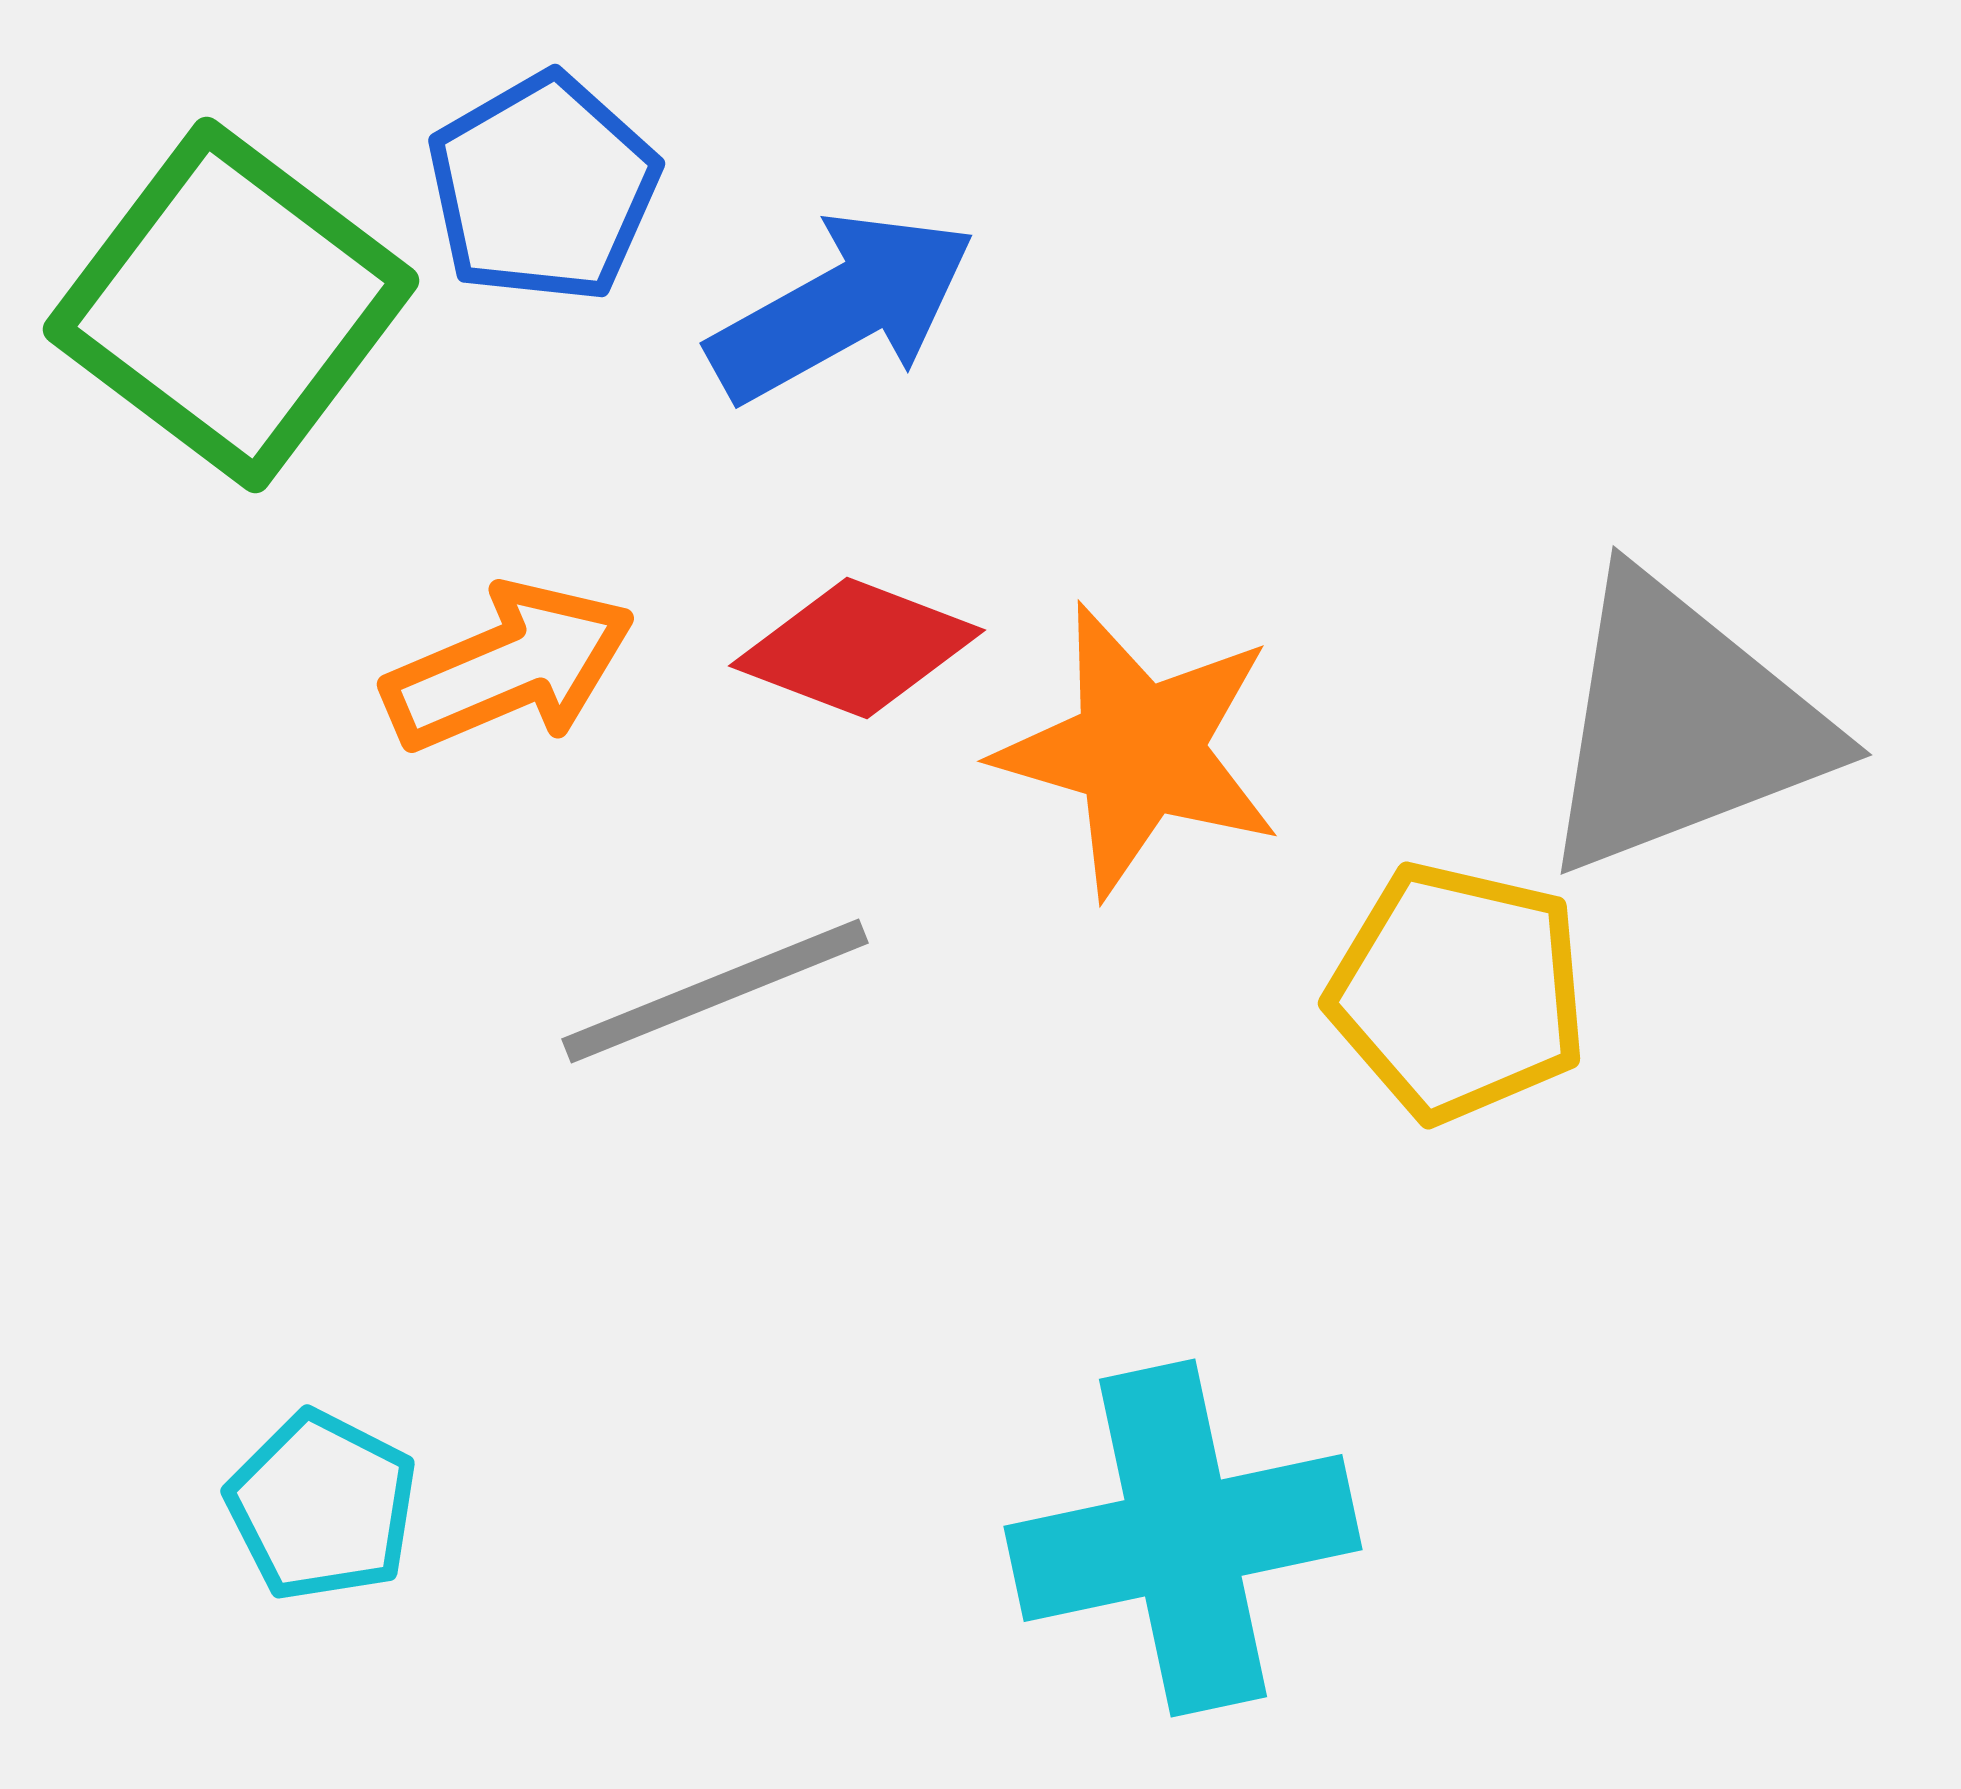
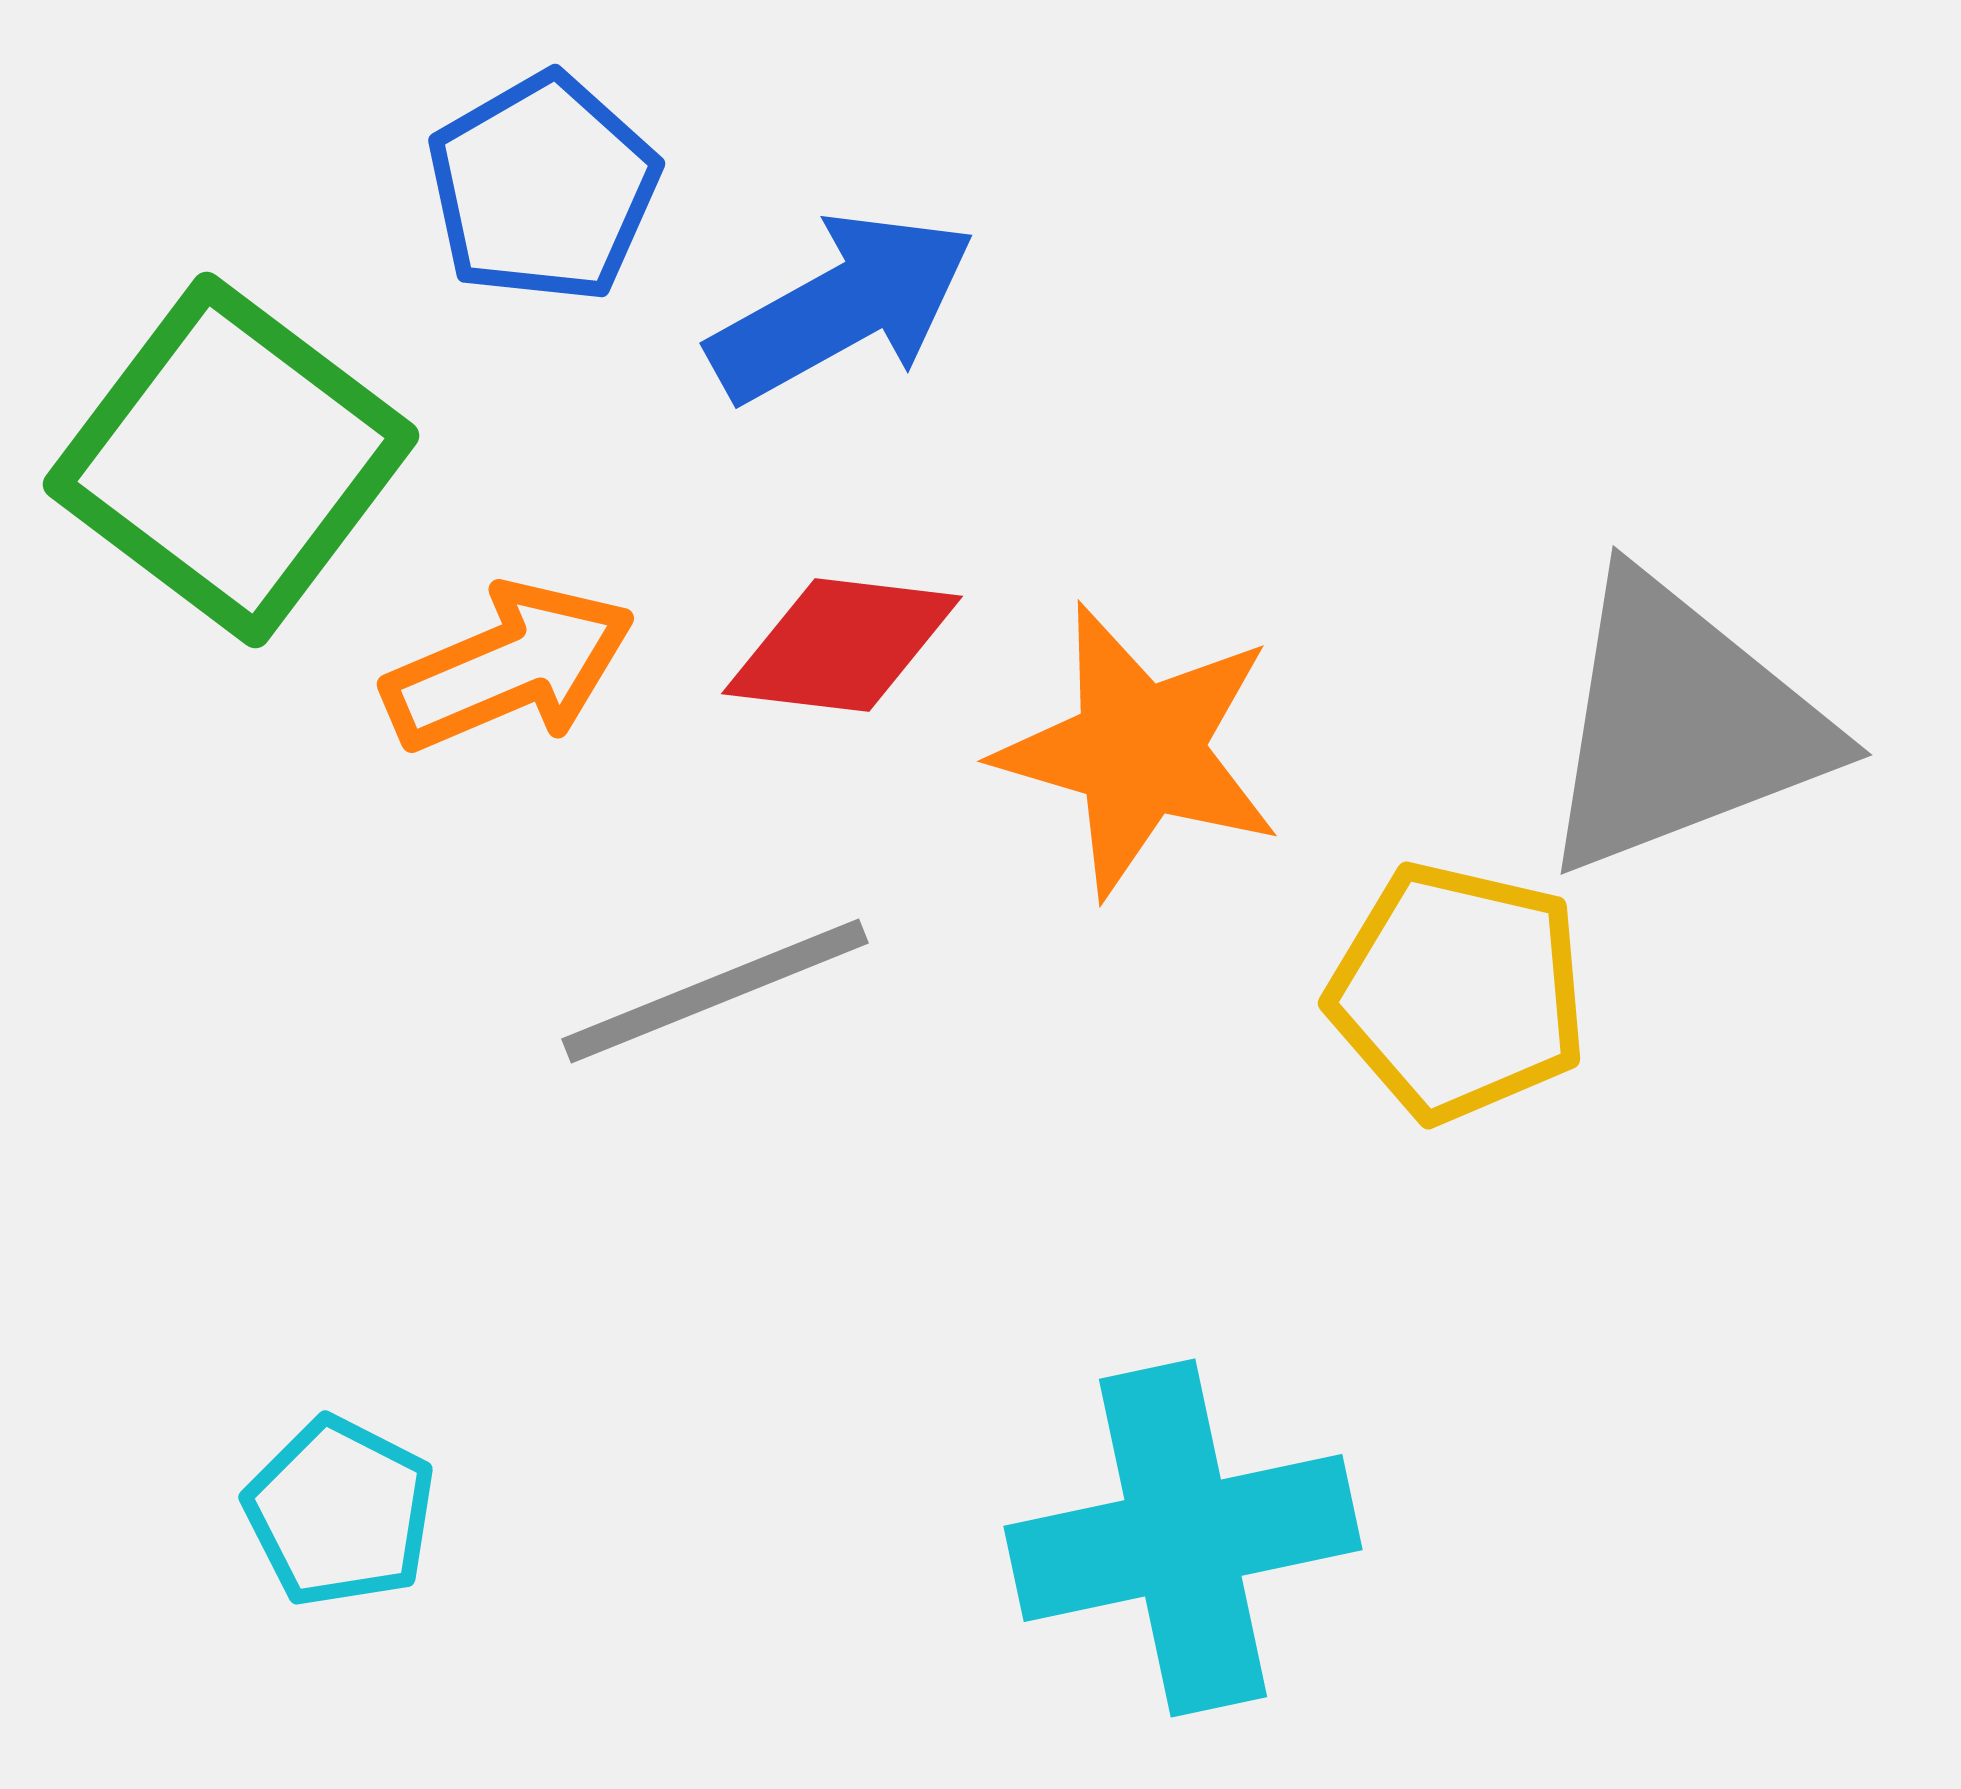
green square: moved 155 px down
red diamond: moved 15 px left, 3 px up; rotated 14 degrees counterclockwise
cyan pentagon: moved 18 px right, 6 px down
